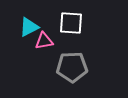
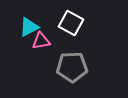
white square: rotated 25 degrees clockwise
pink triangle: moved 3 px left
